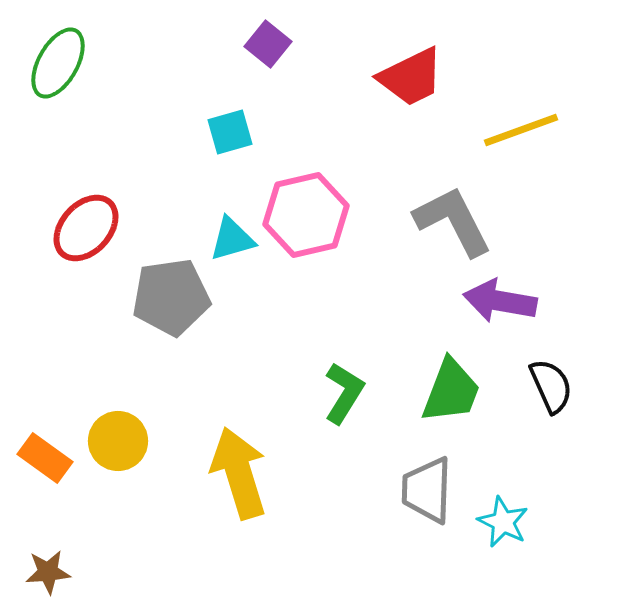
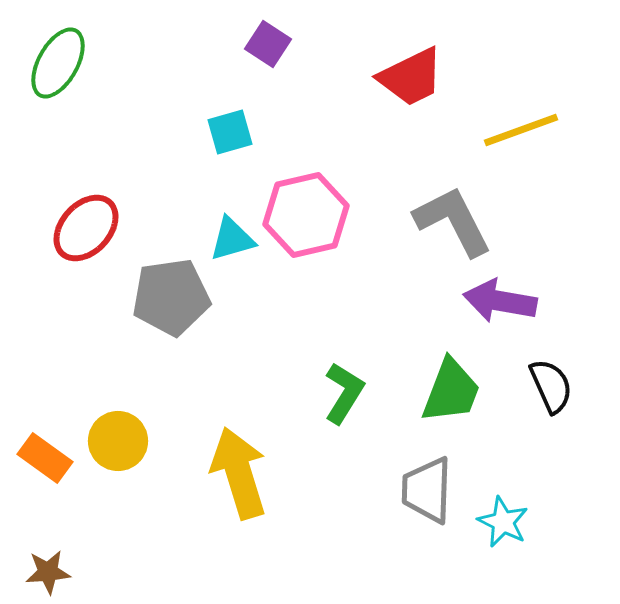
purple square: rotated 6 degrees counterclockwise
